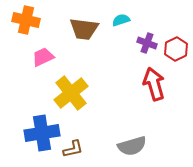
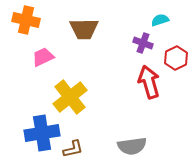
cyan semicircle: moved 39 px right
brown trapezoid: rotated 8 degrees counterclockwise
purple cross: moved 4 px left
red hexagon: moved 9 px down
red arrow: moved 5 px left, 2 px up
yellow cross: moved 1 px left, 4 px down
gray semicircle: rotated 8 degrees clockwise
